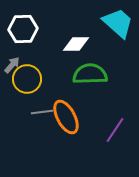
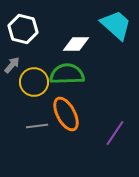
cyan trapezoid: moved 2 px left, 2 px down
white hexagon: rotated 16 degrees clockwise
green semicircle: moved 23 px left
yellow circle: moved 7 px right, 3 px down
gray line: moved 5 px left, 14 px down
orange ellipse: moved 3 px up
purple line: moved 3 px down
